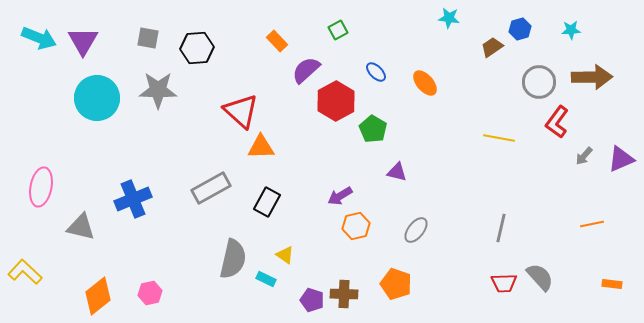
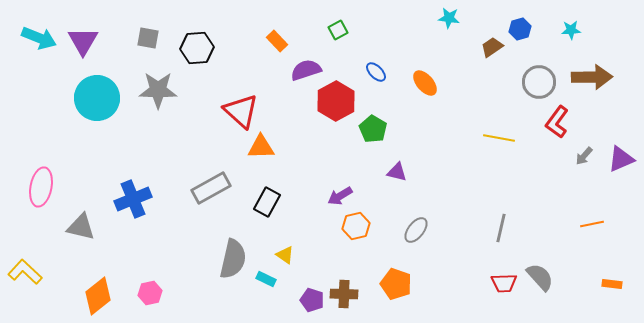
purple semicircle at (306, 70): rotated 24 degrees clockwise
